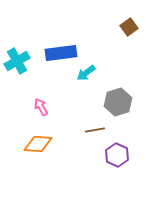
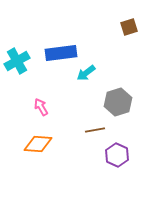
brown square: rotated 18 degrees clockwise
